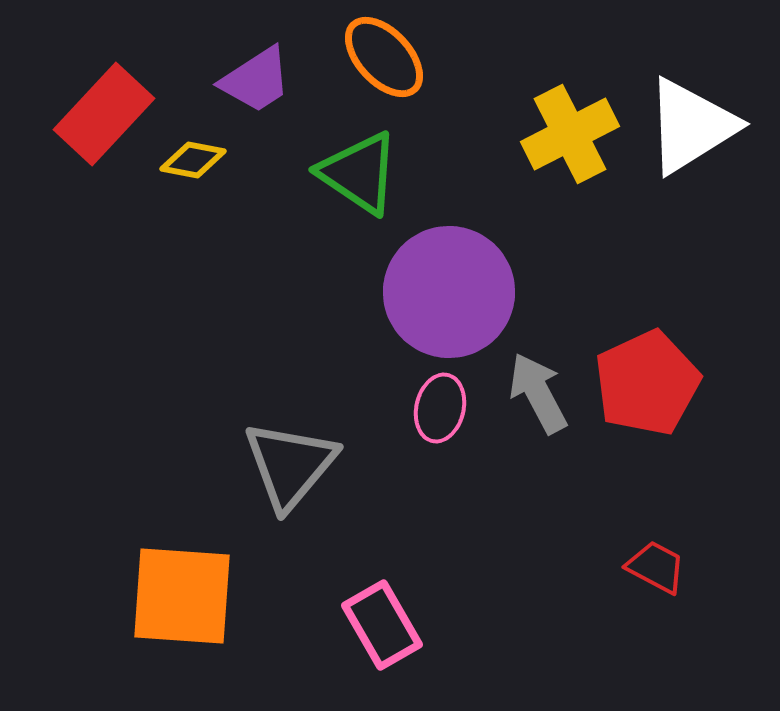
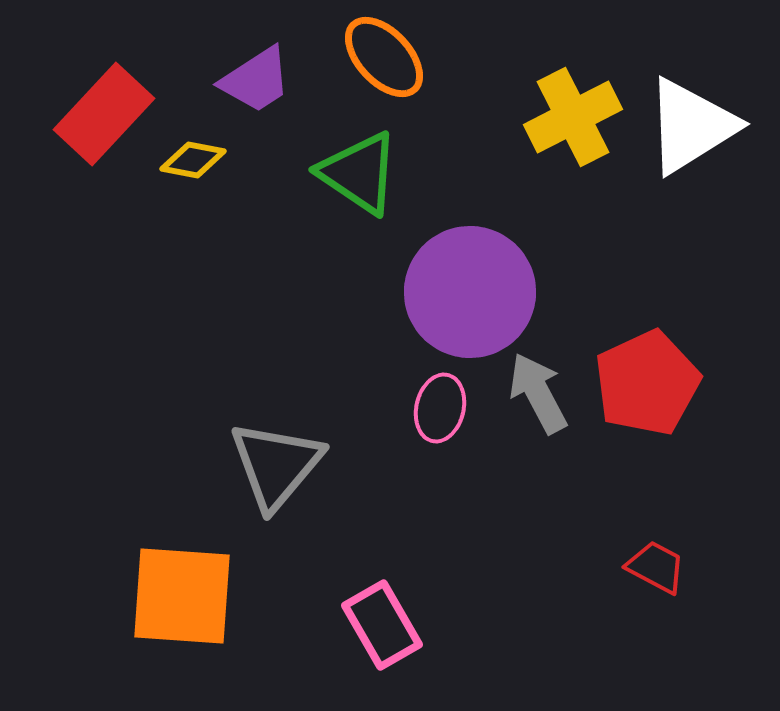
yellow cross: moved 3 px right, 17 px up
purple circle: moved 21 px right
gray triangle: moved 14 px left
